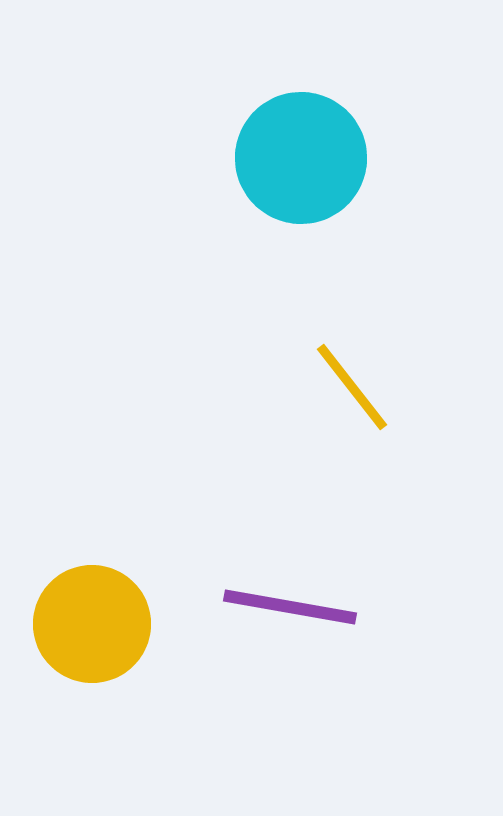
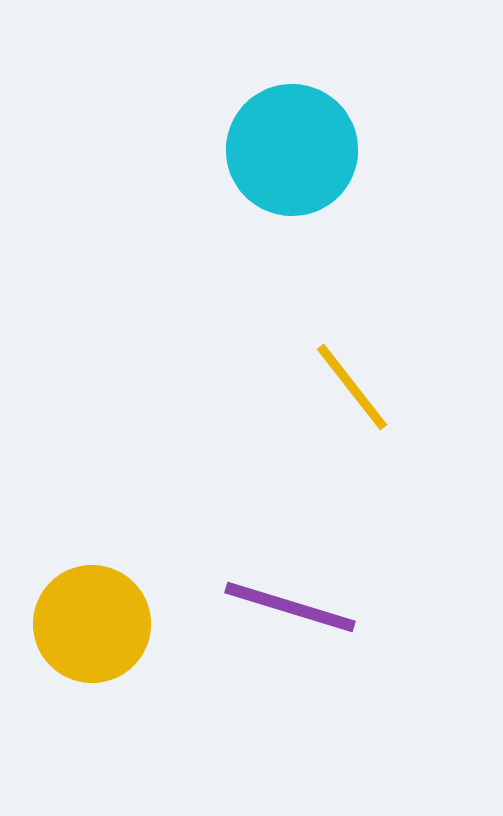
cyan circle: moved 9 px left, 8 px up
purple line: rotated 7 degrees clockwise
